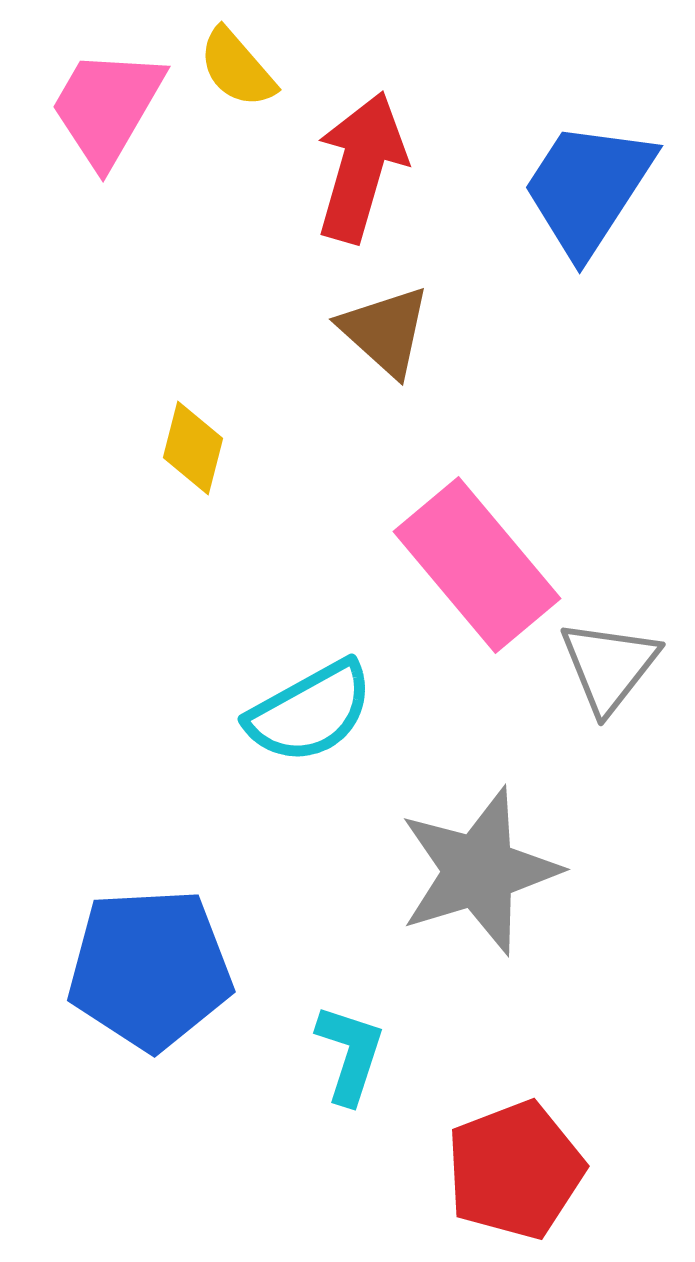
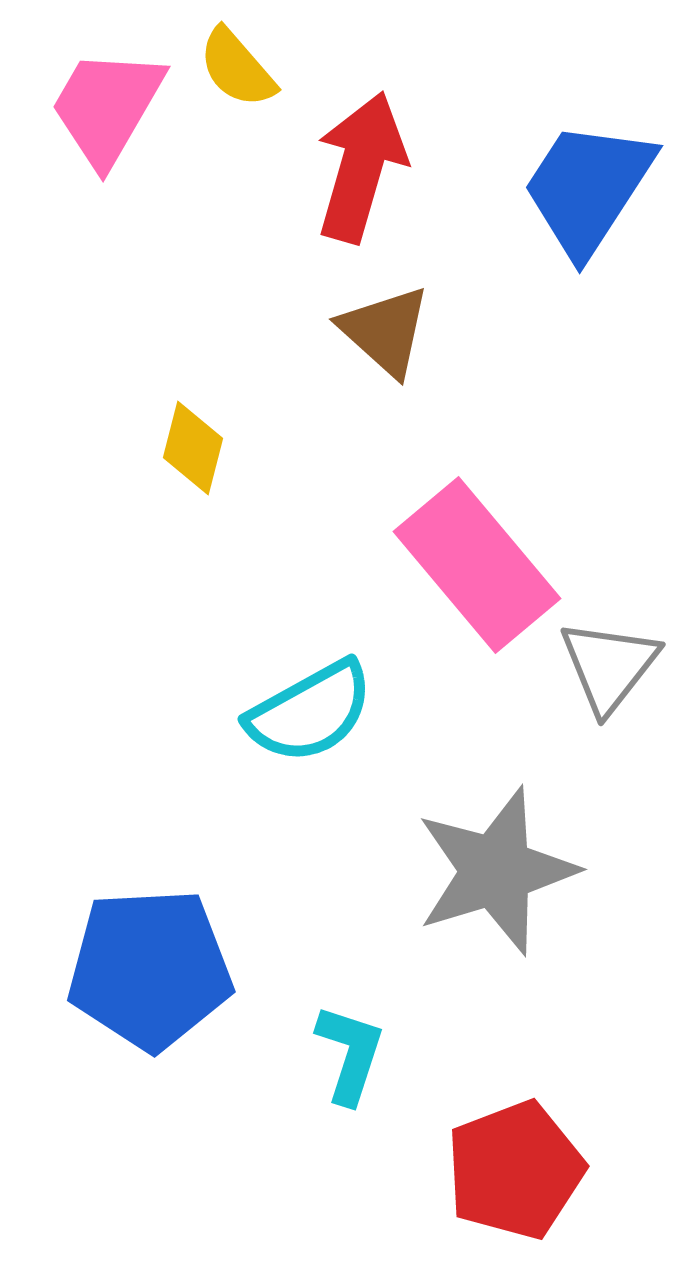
gray star: moved 17 px right
